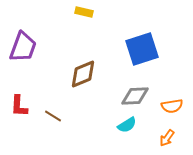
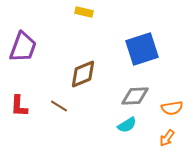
orange semicircle: moved 2 px down
brown line: moved 6 px right, 10 px up
